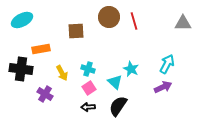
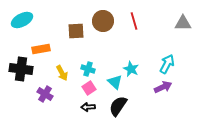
brown circle: moved 6 px left, 4 px down
